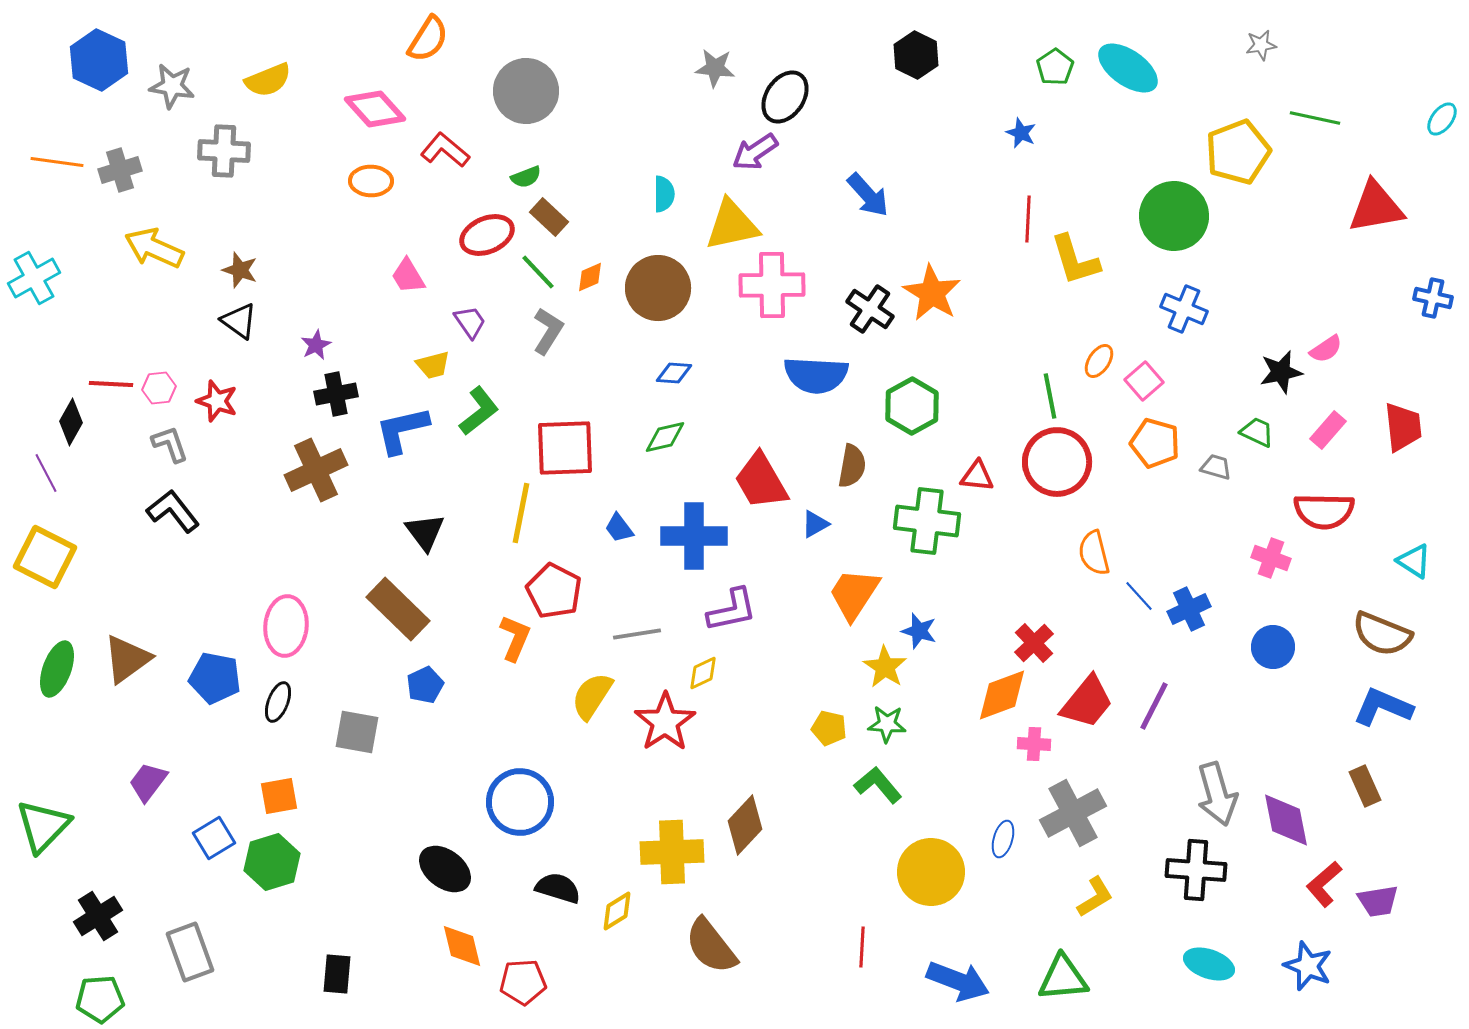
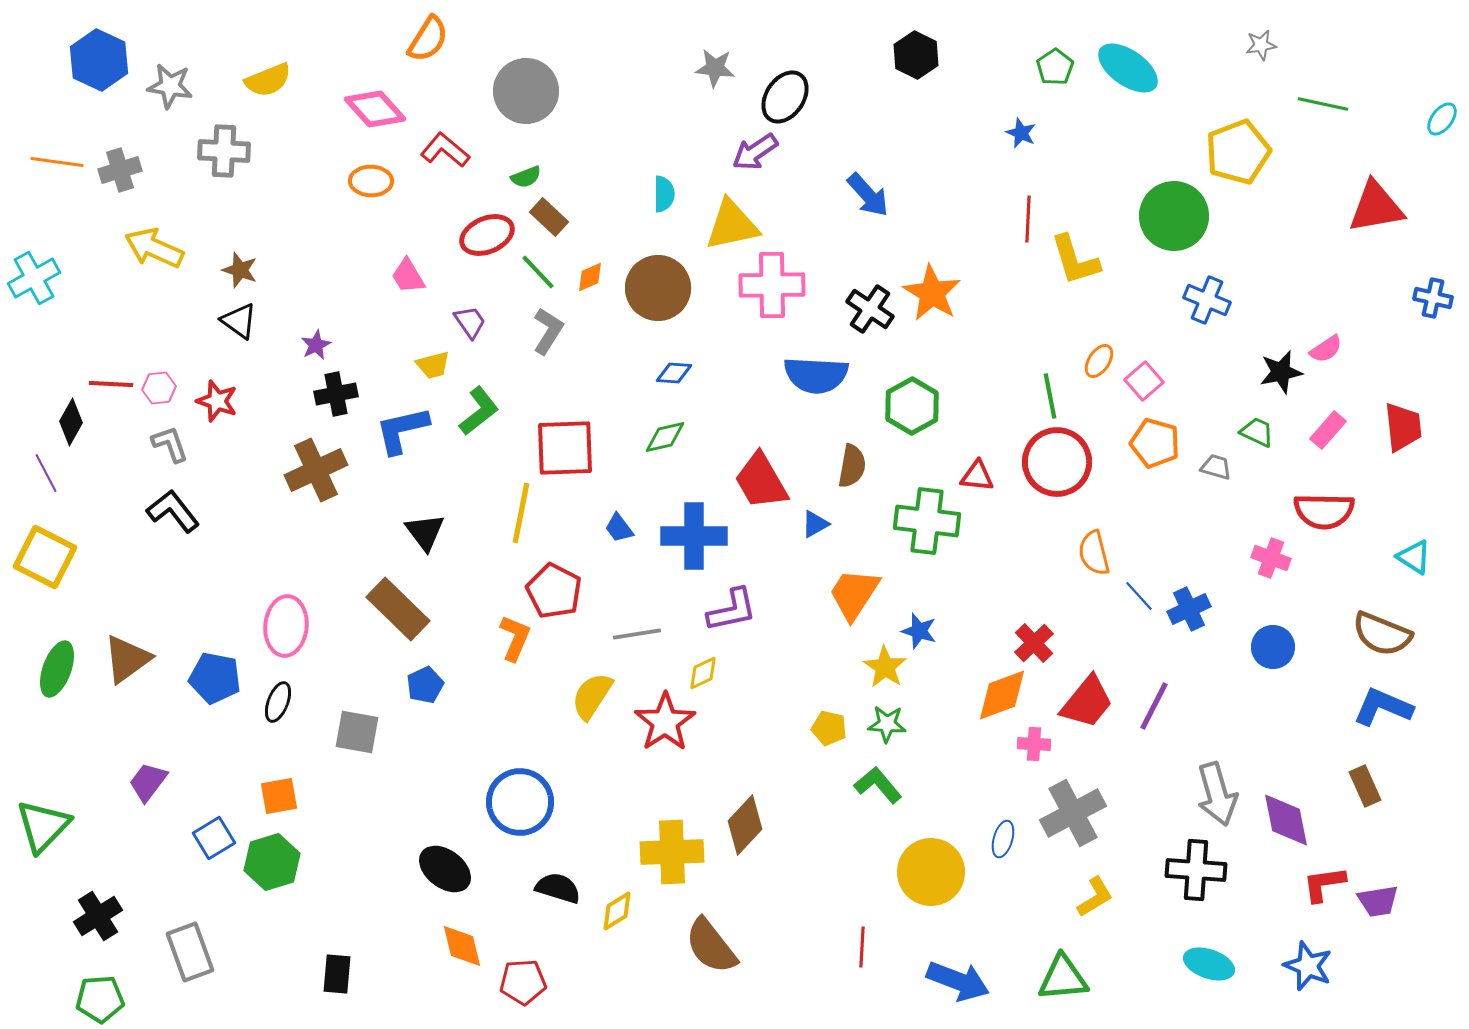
gray star at (172, 86): moved 2 px left
green line at (1315, 118): moved 8 px right, 14 px up
blue cross at (1184, 309): moved 23 px right, 9 px up
cyan triangle at (1414, 561): moved 4 px up
red L-shape at (1324, 884): rotated 33 degrees clockwise
